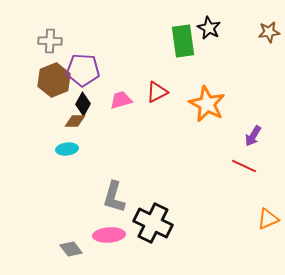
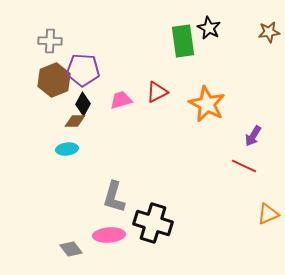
orange triangle: moved 5 px up
black cross: rotated 9 degrees counterclockwise
